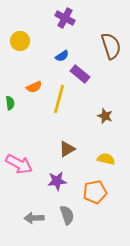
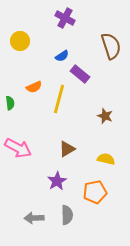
pink arrow: moved 1 px left, 16 px up
purple star: rotated 24 degrees counterclockwise
gray semicircle: rotated 18 degrees clockwise
